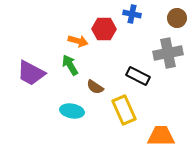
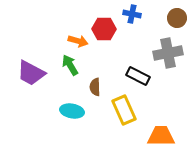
brown semicircle: rotated 54 degrees clockwise
